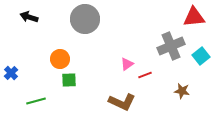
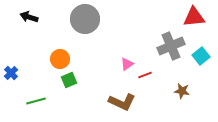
green square: rotated 21 degrees counterclockwise
